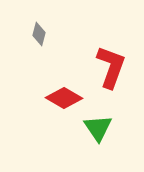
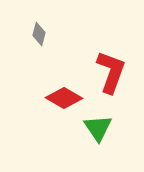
red L-shape: moved 5 px down
